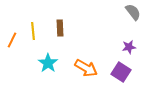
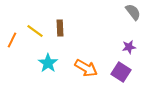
yellow line: moved 2 px right; rotated 48 degrees counterclockwise
